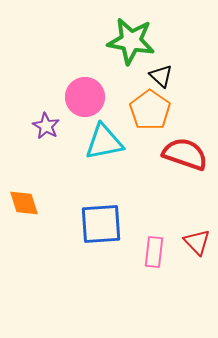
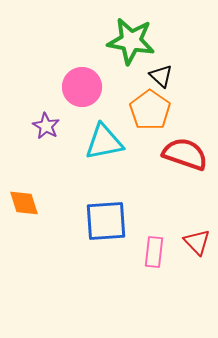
pink circle: moved 3 px left, 10 px up
blue square: moved 5 px right, 3 px up
